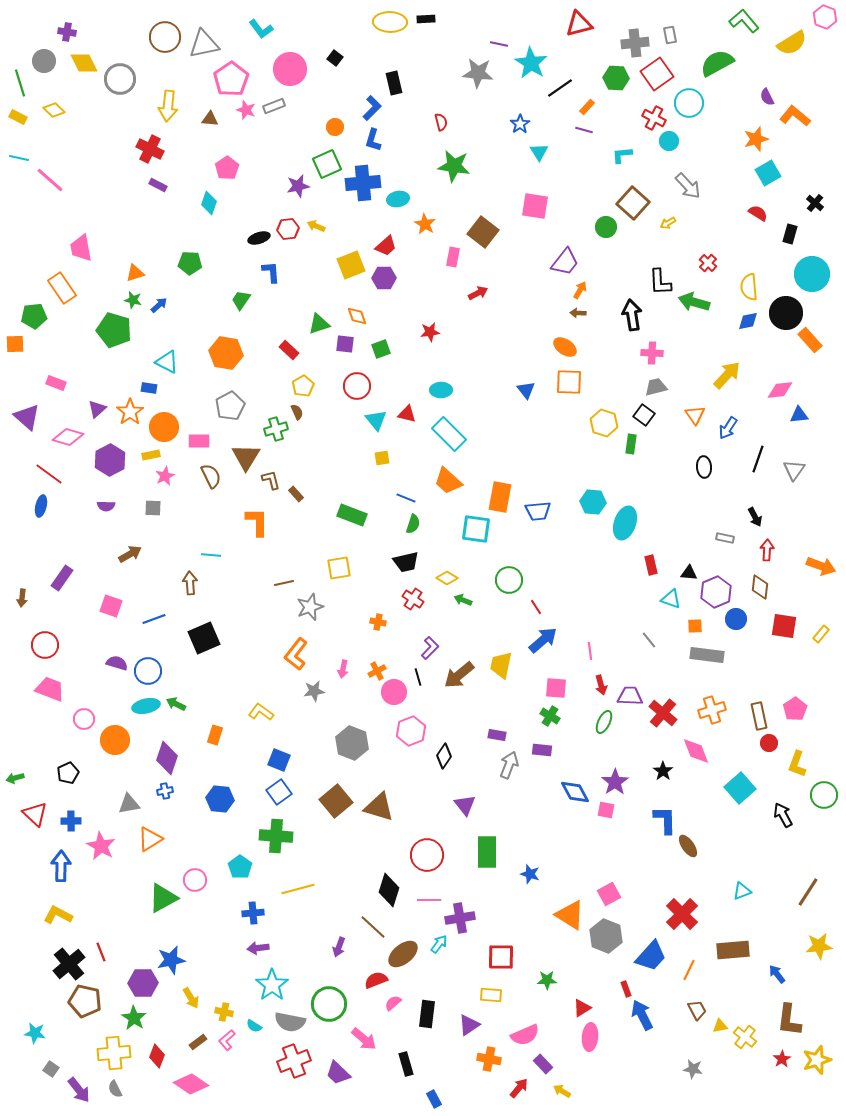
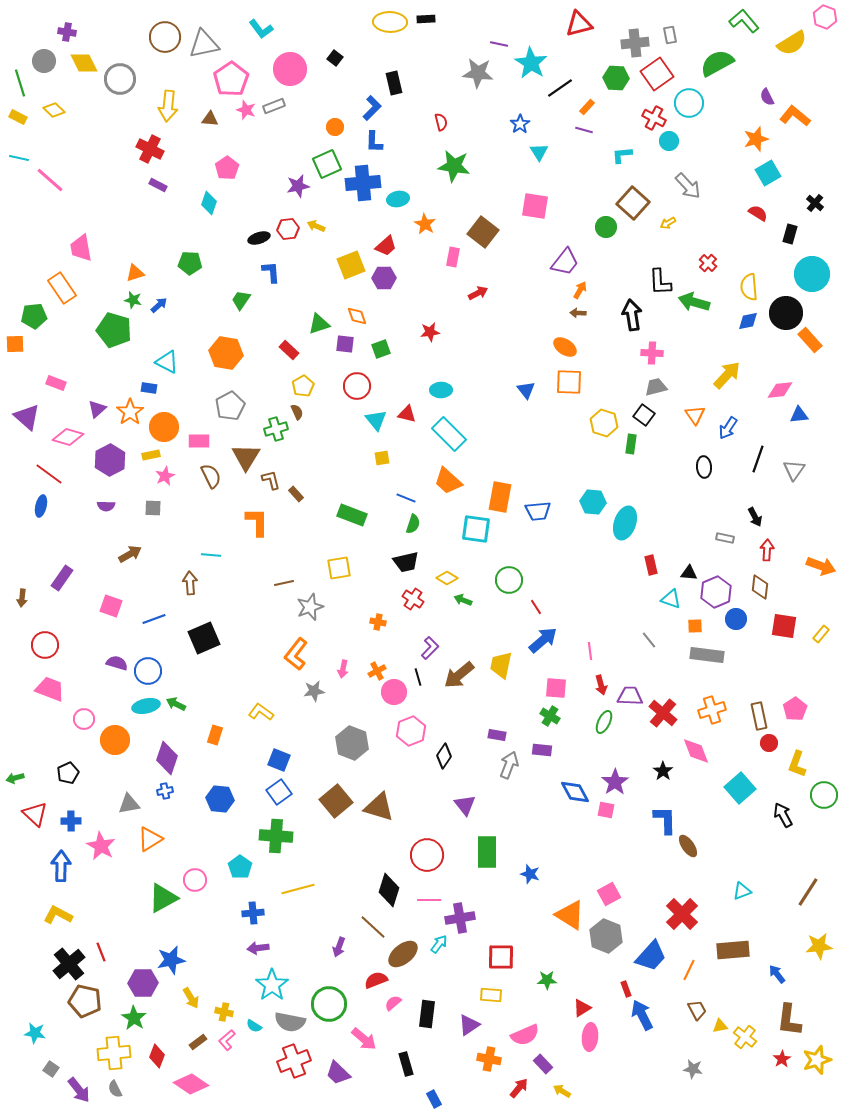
blue L-shape at (373, 140): moved 1 px right, 2 px down; rotated 15 degrees counterclockwise
